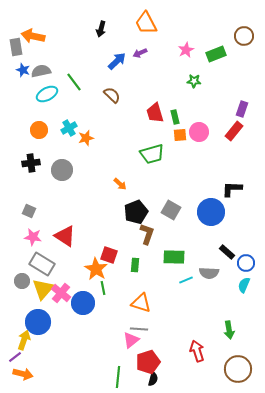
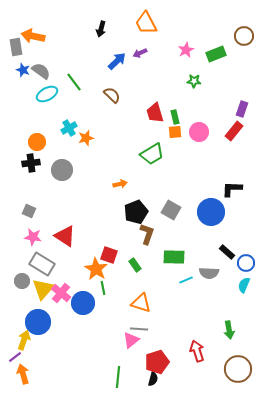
gray semicircle at (41, 71): rotated 48 degrees clockwise
orange circle at (39, 130): moved 2 px left, 12 px down
orange square at (180, 135): moved 5 px left, 3 px up
green trapezoid at (152, 154): rotated 15 degrees counterclockwise
orange arrow at (120, 184): rotated 56 degrees counterclockwise
green rectangle at (135, 265): rotated 40 degrees counterclockwise
red pentagon at (148, 362): moved 9 px right
orange arrow at (23, 374): rotated 120 degrees counterclockwise
